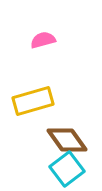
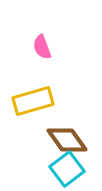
pink semicircle: moved 1 px left, 7 px down; rotated 95 degrees counterclockwise
